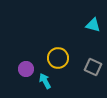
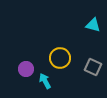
yellow circle: moved 2 px right
